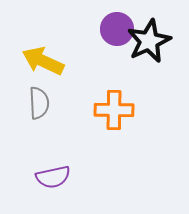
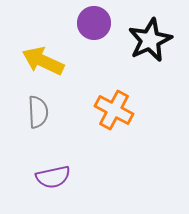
purple circle: moved 23 px left, 6 px up
black star: moved 1 px right, 1 px up
gray semicircle: moved 1 px left, 9 px down
orange cross: rotated 27 degrees clockwise
